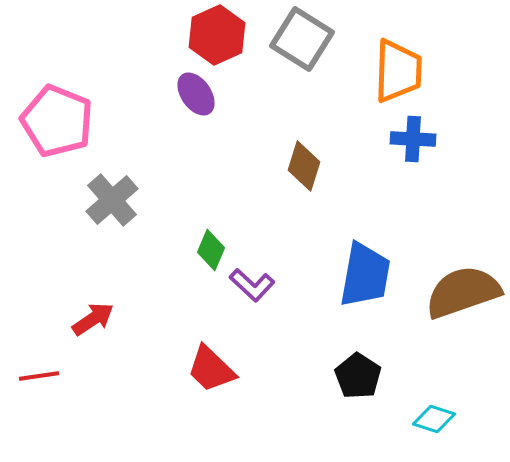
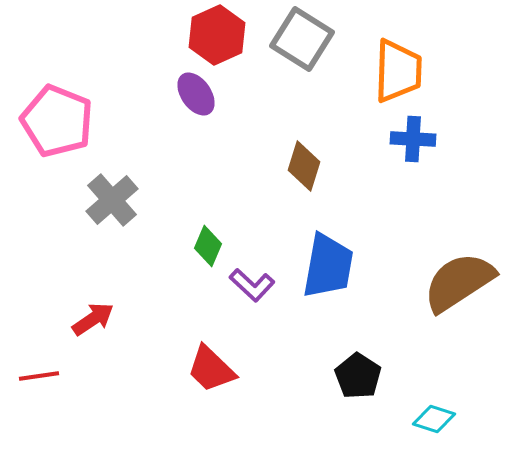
green diamond: moved 3 px left, 4 px up
blue trapezoid: moved 37 px left, 9 px up
brown semicircle: moved 4 px left, 10 px up; rotated 14 degrees counterclockwise
